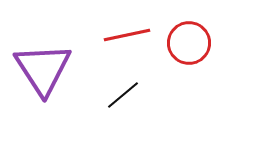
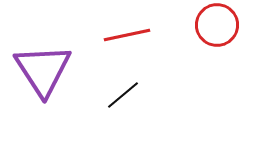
red circle: moved 28 px right, 18 px up
purple triangle: moved 1 px down
